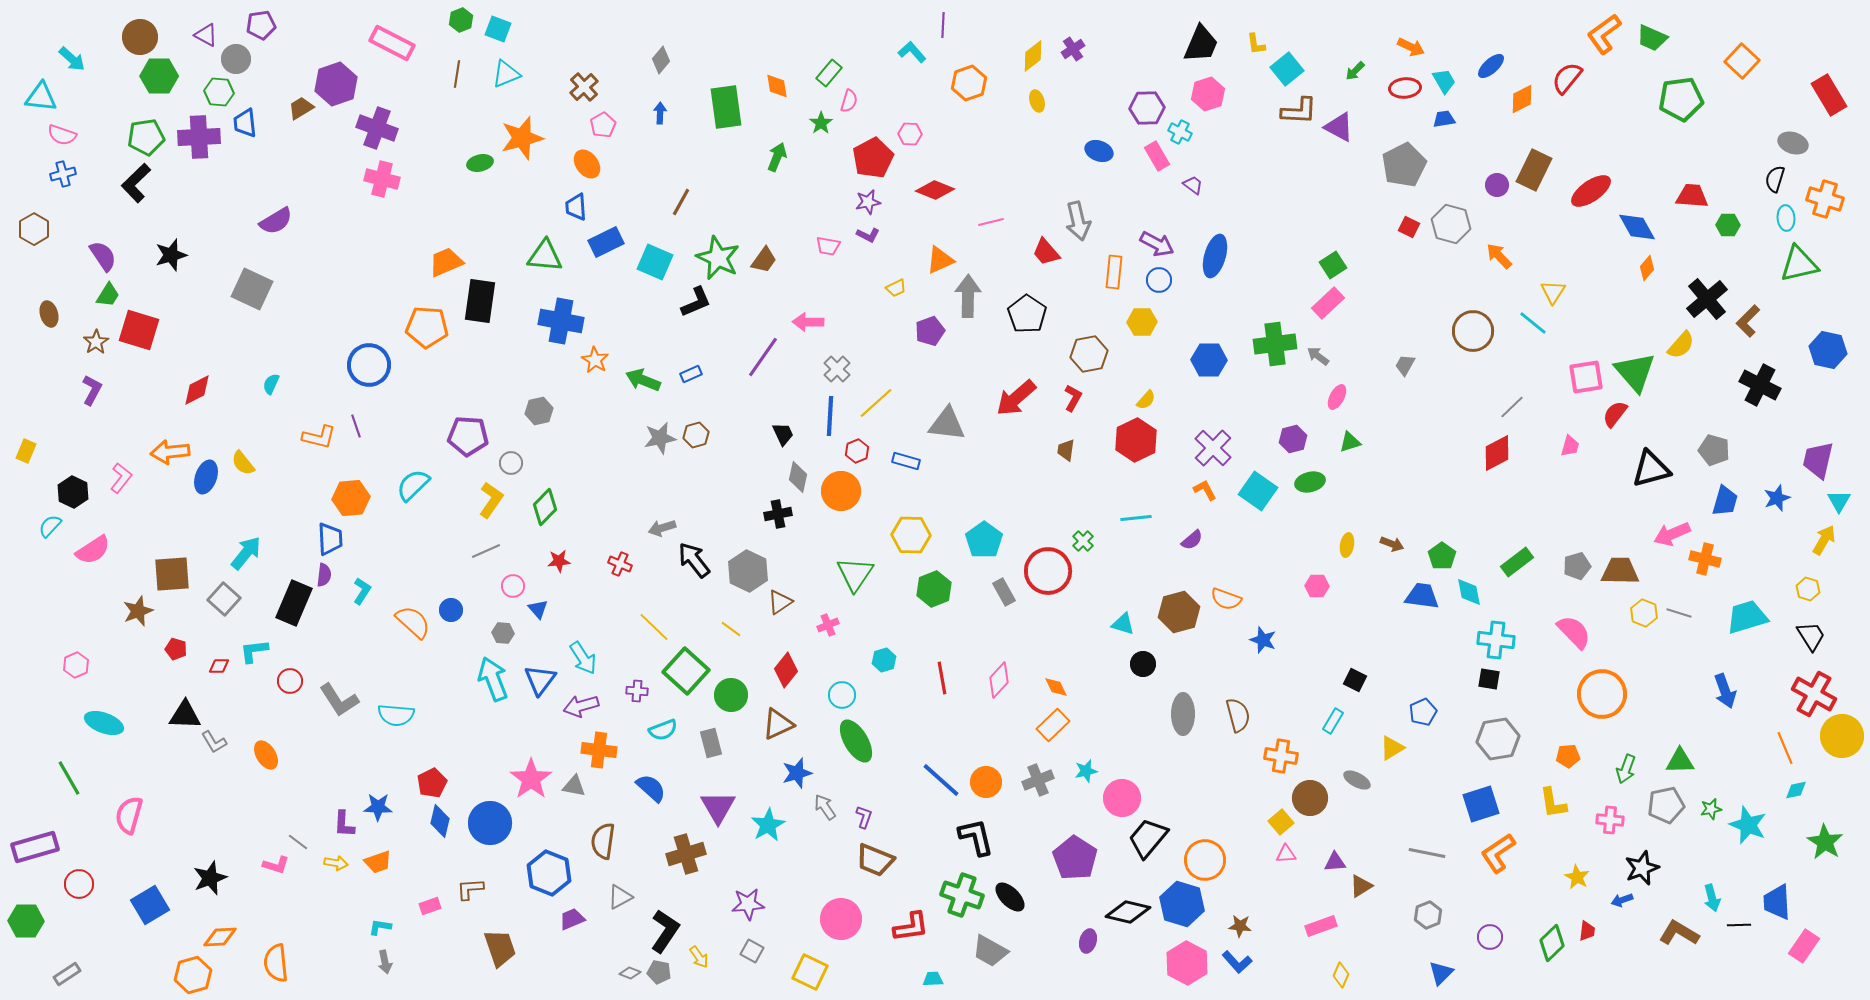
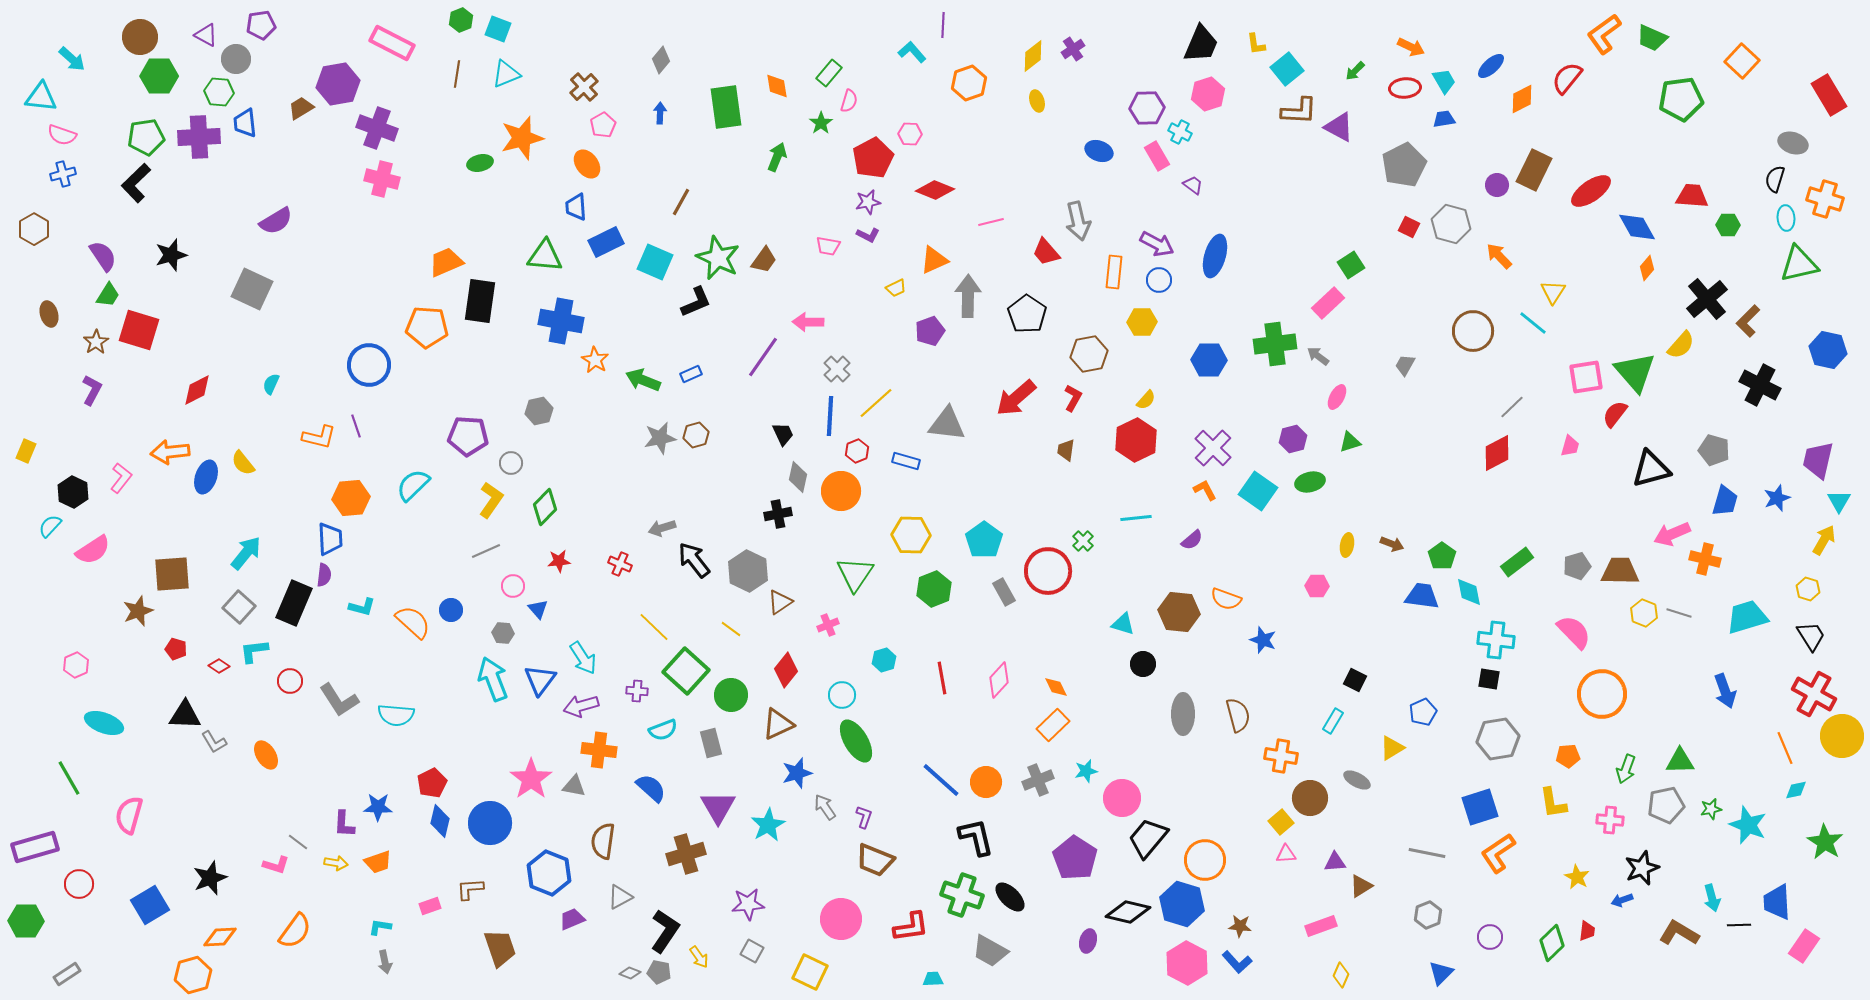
purple hexagon at (336, 84): moved 2 px right; rotated 9 degrees clockwise
orange triangle at (940, 260): moved 6 px left
green square at (1333, 265): moved 18 px right
cyan L-shape at (362, 591): moved 16 px down; rotated 72 degrees clockwise
gray square at (224, 599): moved 15 px right, 8 px down
brown hexagon at (1179, 612): rotated 21 degrees clockwise
red diamond at (219, 666): rotated 35 degrees clockwise
blue square at (1481, 804): moved 1 px left, 3 px down
orange semicircle at (276, 963): moved 19 px right, 32 px up; rotated 138 degrees counterclockwise
